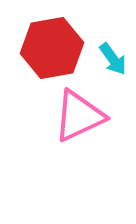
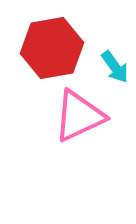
cyan arrow: moved 2 px right, 8 px down
